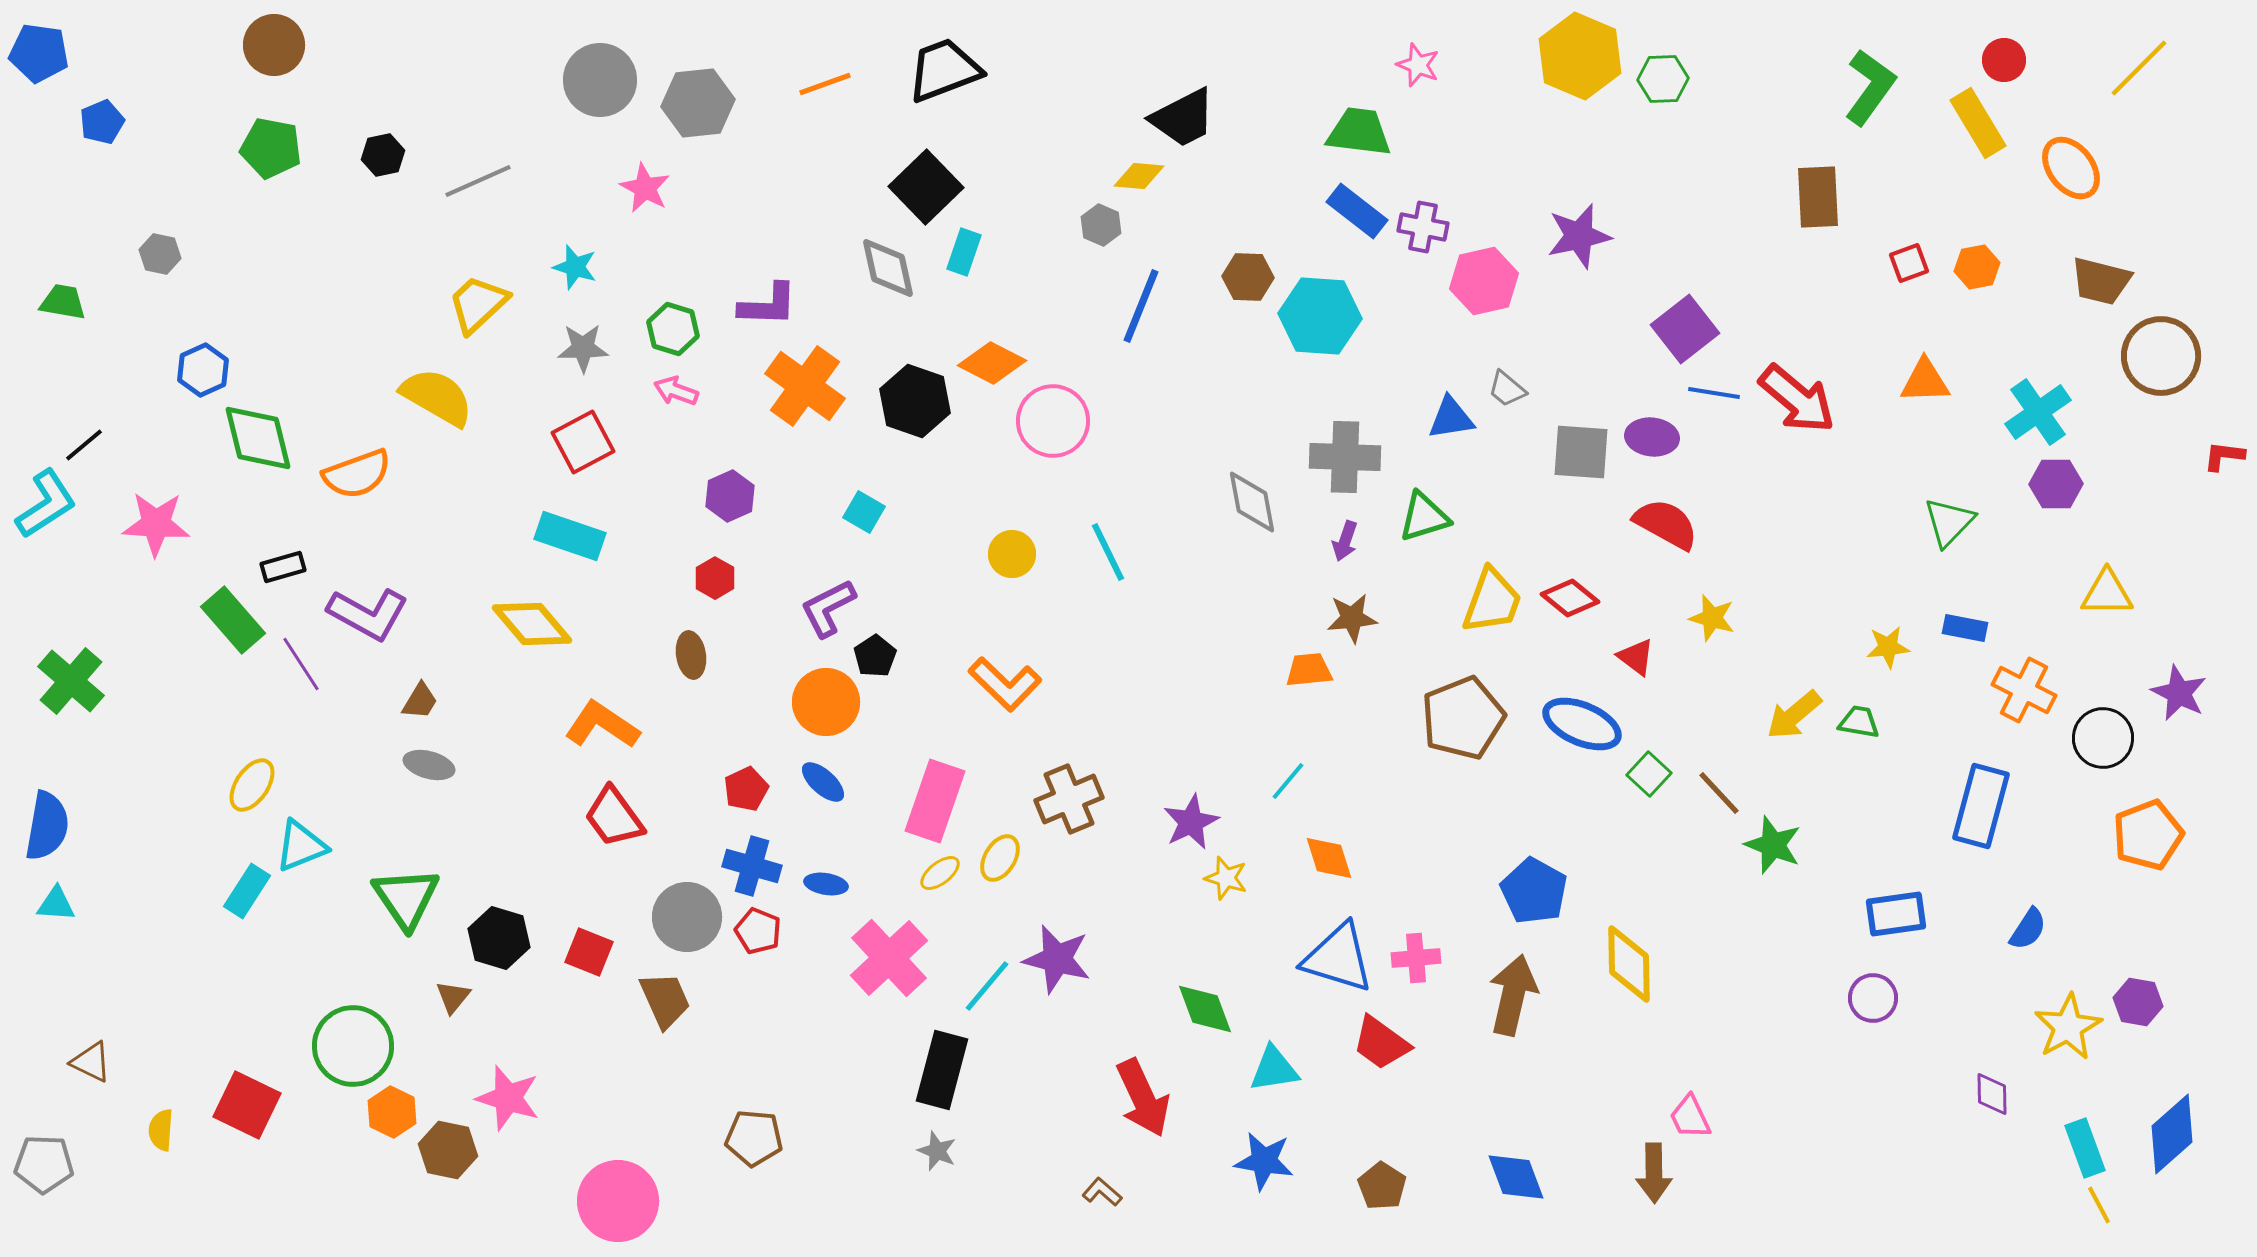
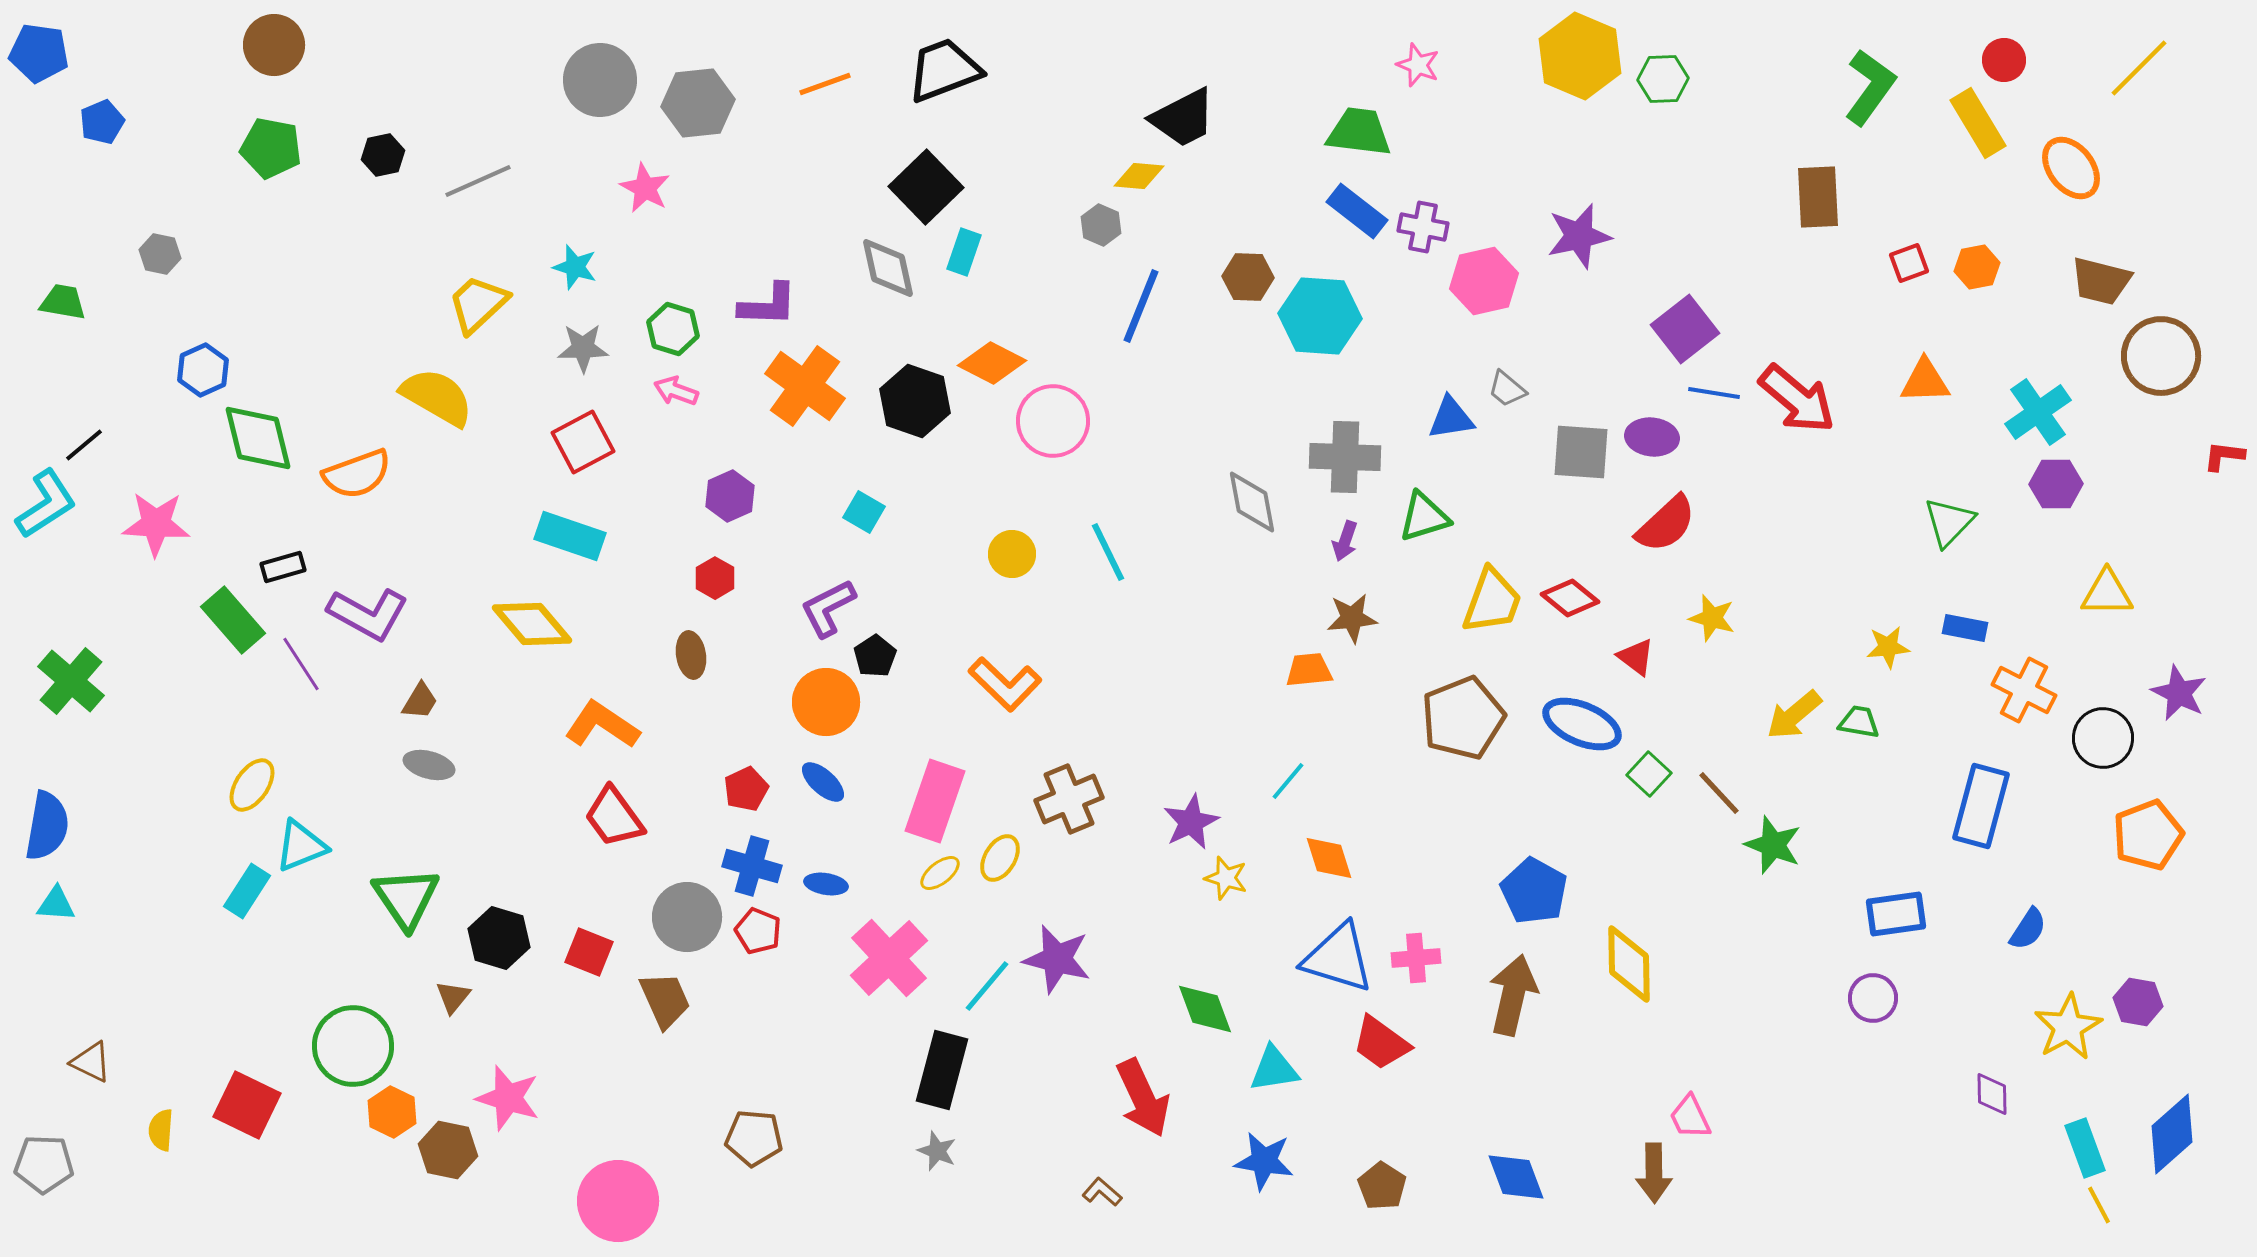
red semicircle at (1666, 524): rotated 108 degrees clockwise
